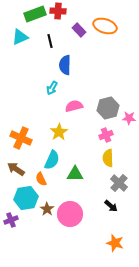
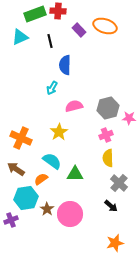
cyan semicircle: moved 1 px down; rotated 78 degrees counterclockwise
orange semicircle: rotated 80 degrees clockwise
orange star: rotated 30 degrees counterclockwise
